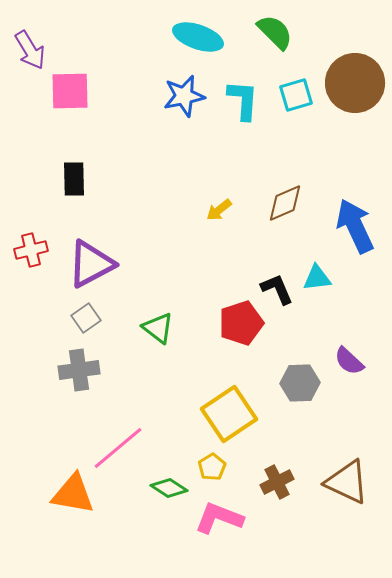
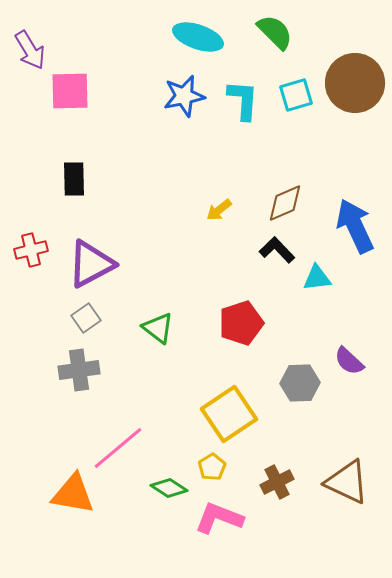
black L-shape: moved 39 px up; rotated 21 degrees counterclockwise
